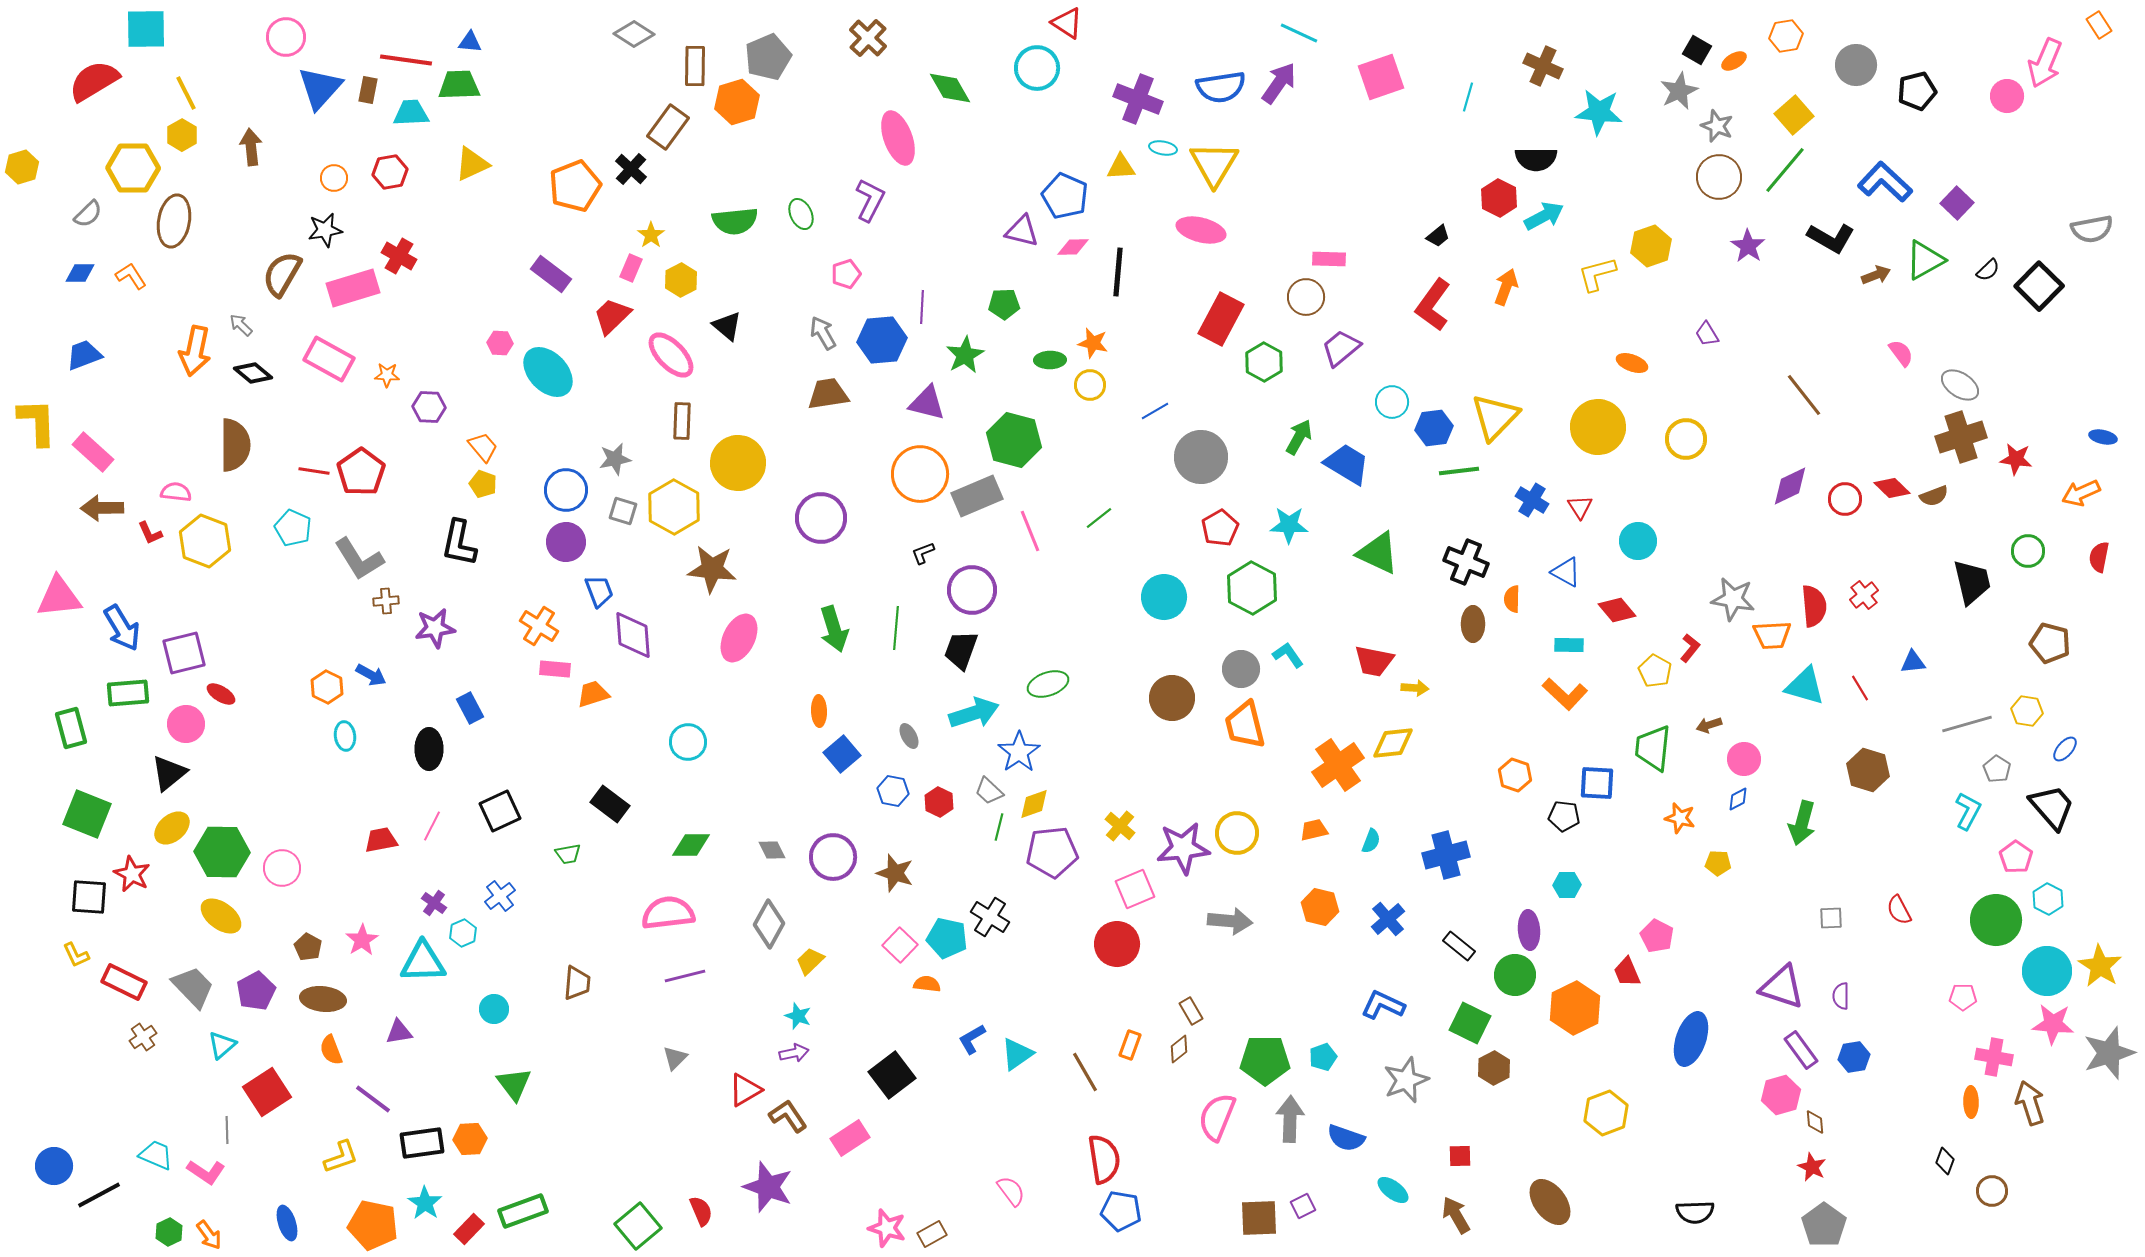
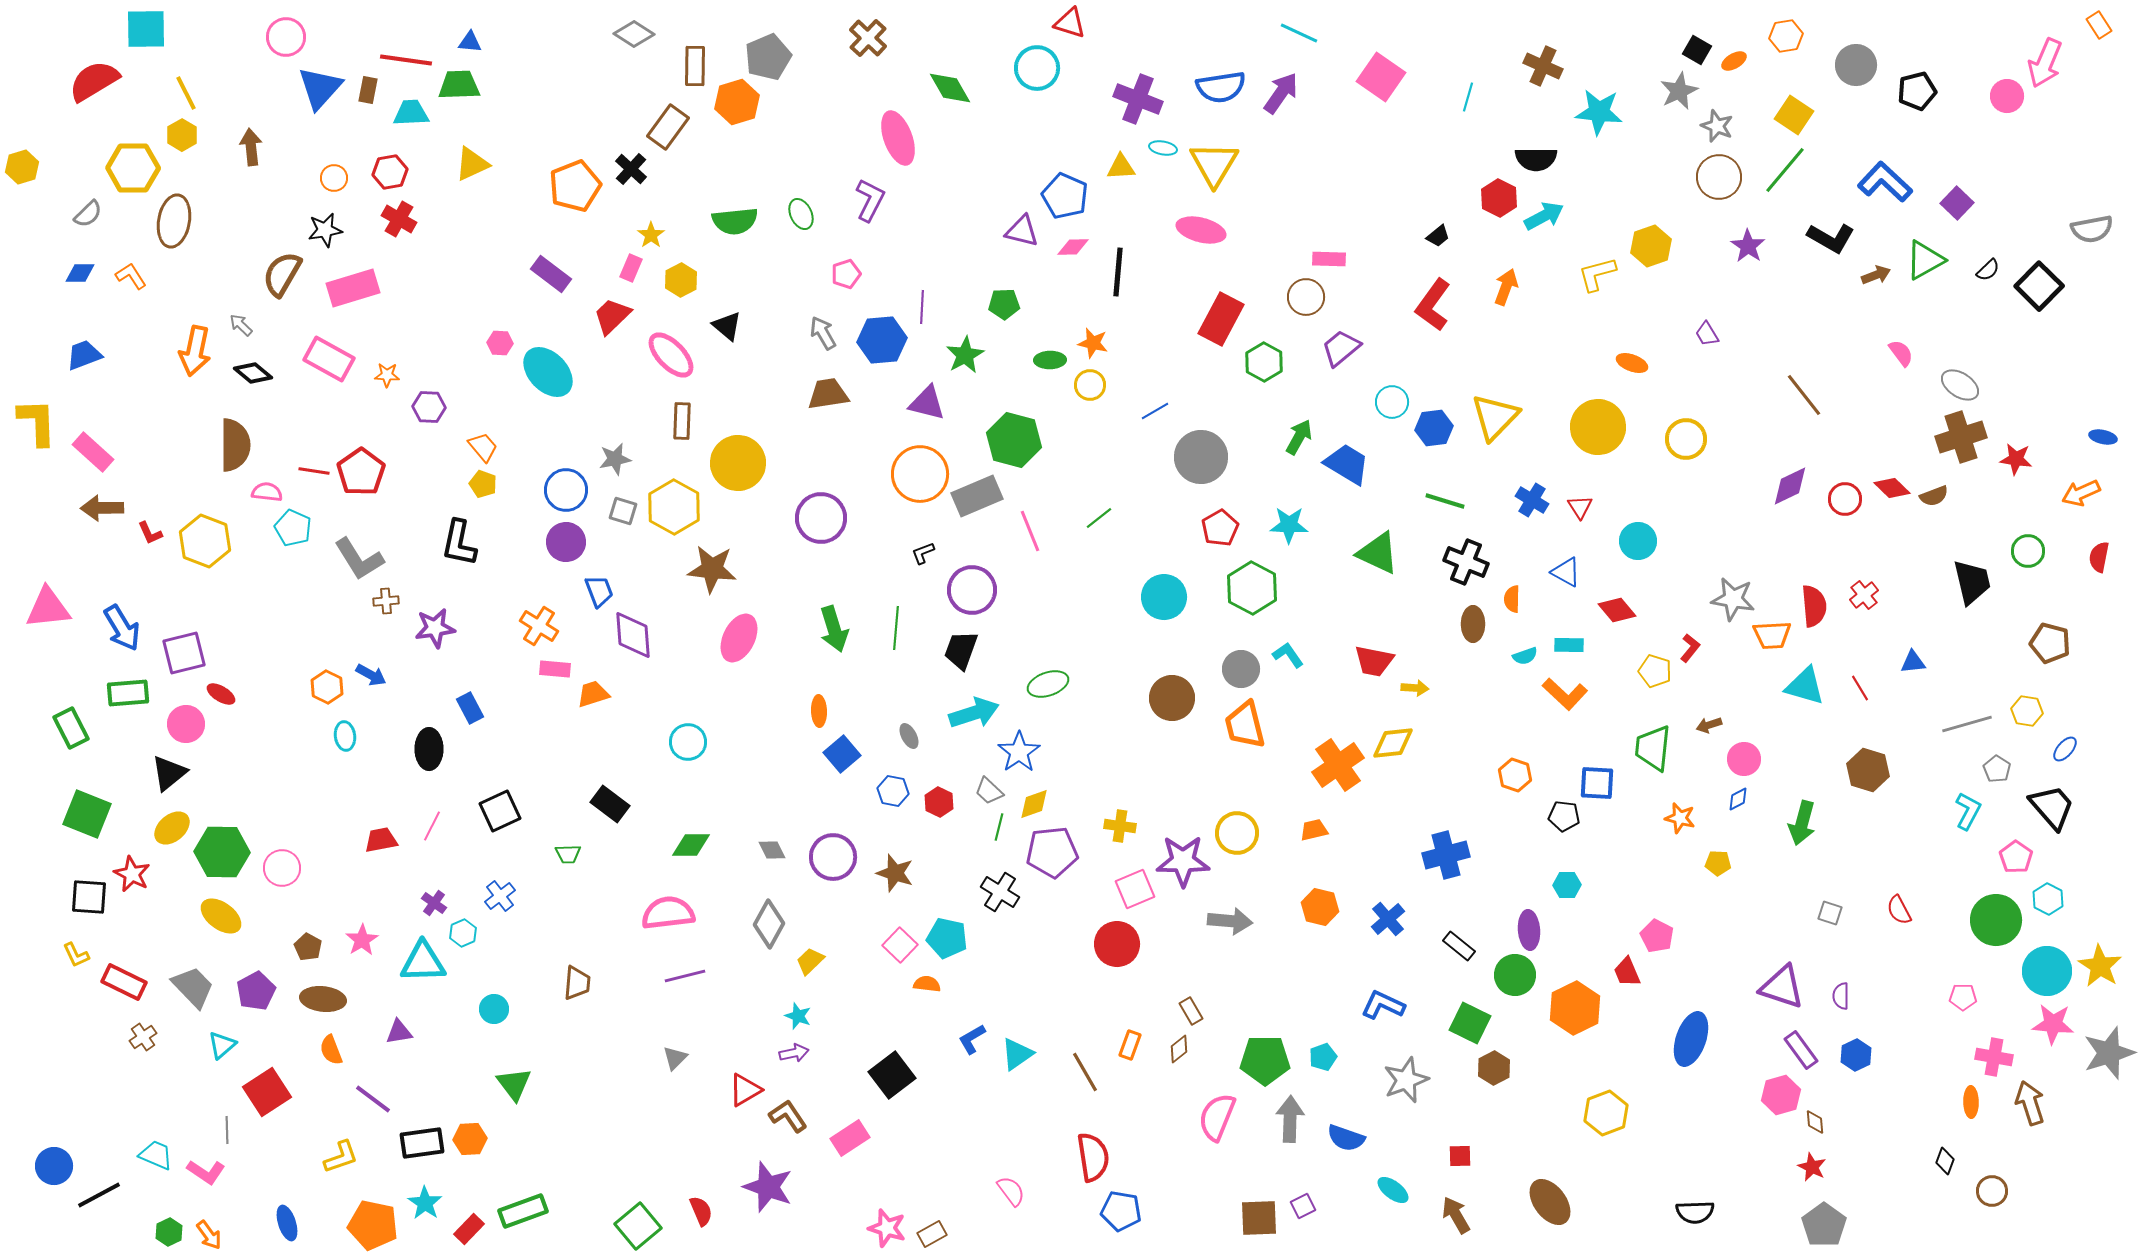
red triangle at (1067, 23): moved 3 px right; rotated 16 degrees counterclockwise
pink square at (1381, 77): rotated 36 degrees counterclockwise
purple arrow at (1279, 83): moved 2 px right, 10 px down
yellow square at (1794, 115): rotated 15 degrees counterclockwise
red cross at (399, 256): moved 37 px up
green line at (1459, 471): moved 14 px left, 30 px down; rotated 24 degrees clockwise
pink semicircle at (176, 492): moved 91 px right
pink triangle at (59, 597): moved 11 px left, 11 px down
yellow pentagon at (1655, 671): rotated 12 degrees counterclockwise
green rectangle at (71, 728): rotated 12 degrees counterclockwise
yellow cross at (1120, 826): rotated 32 degrees counterclockwise
cyan semicircle at (1371, 841): moved 154 px right, 185 px up; rotated 50 degrees clockwise
purple star at (1183, 848): moved 13 px down; rotated 6 degrees clockwise
green trapezoid at (568, 854): rotated 8 degrees clockwise
black cross at (990, 917): moved 10 px right, 25 px up
gray square at (1831, 918): moved 1 px left, 5 px up; rotated 20 degrees clockwise
blue hexagon at (1854, 1057): moved 2 px right, 2 px up; rotated 16 degrees counterclockwise
red semicircle at (1104, 1159): moved 11 px left, 2 px up
